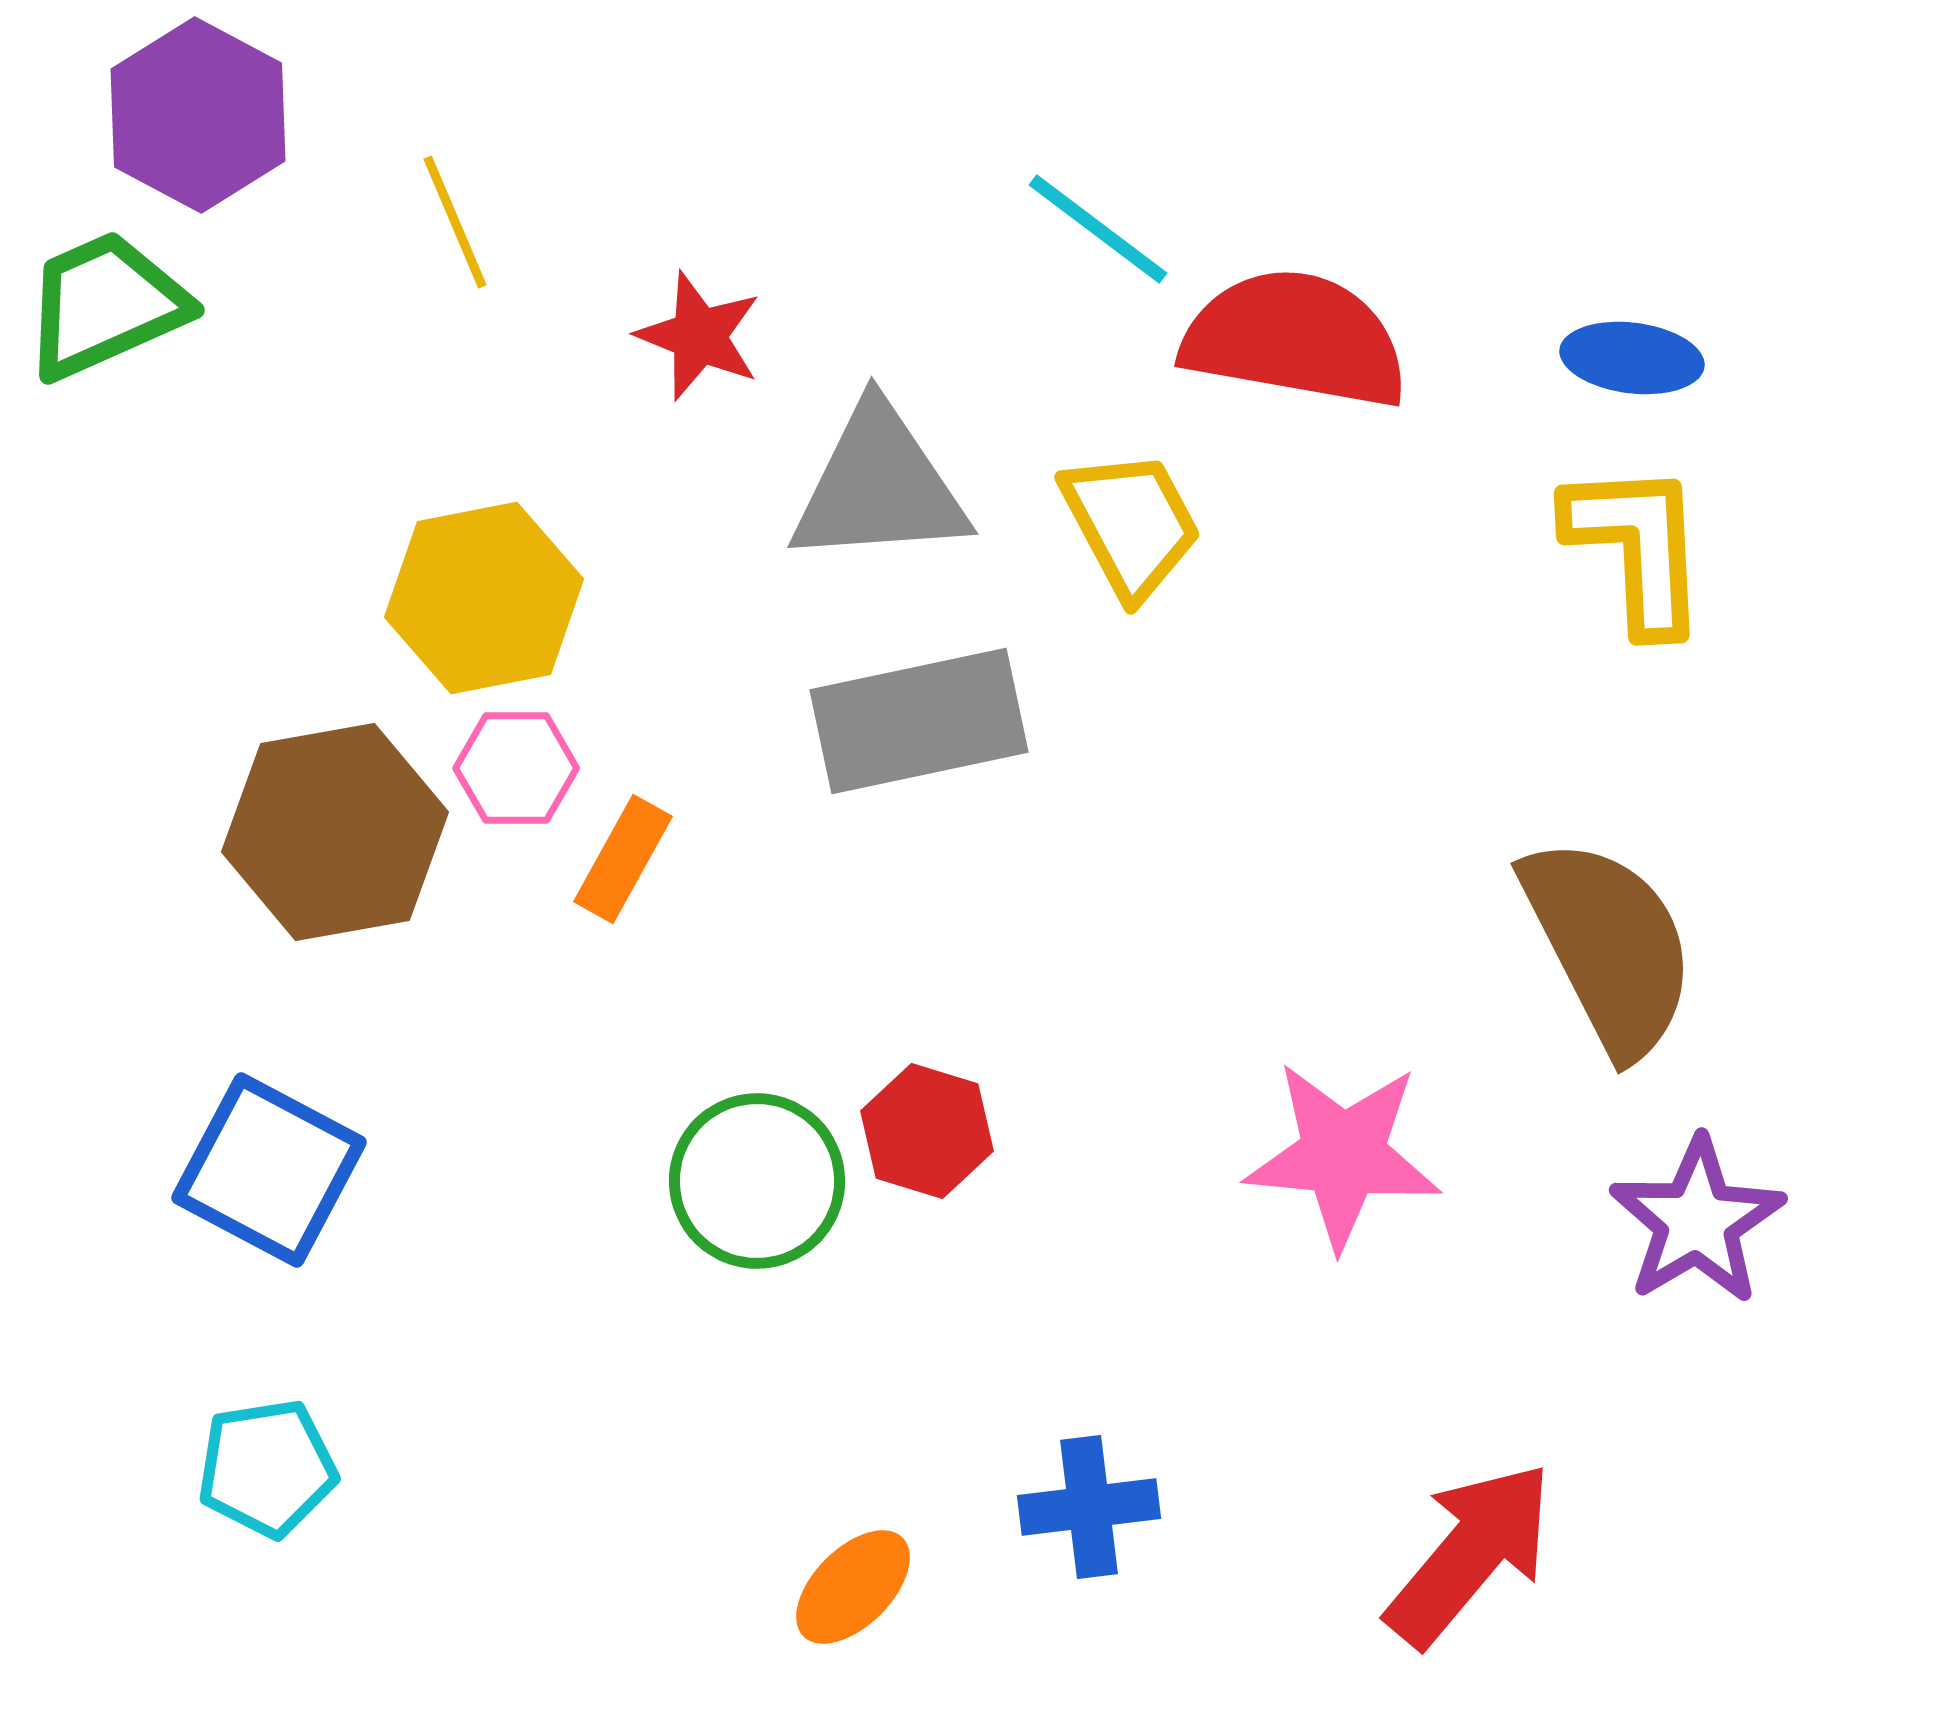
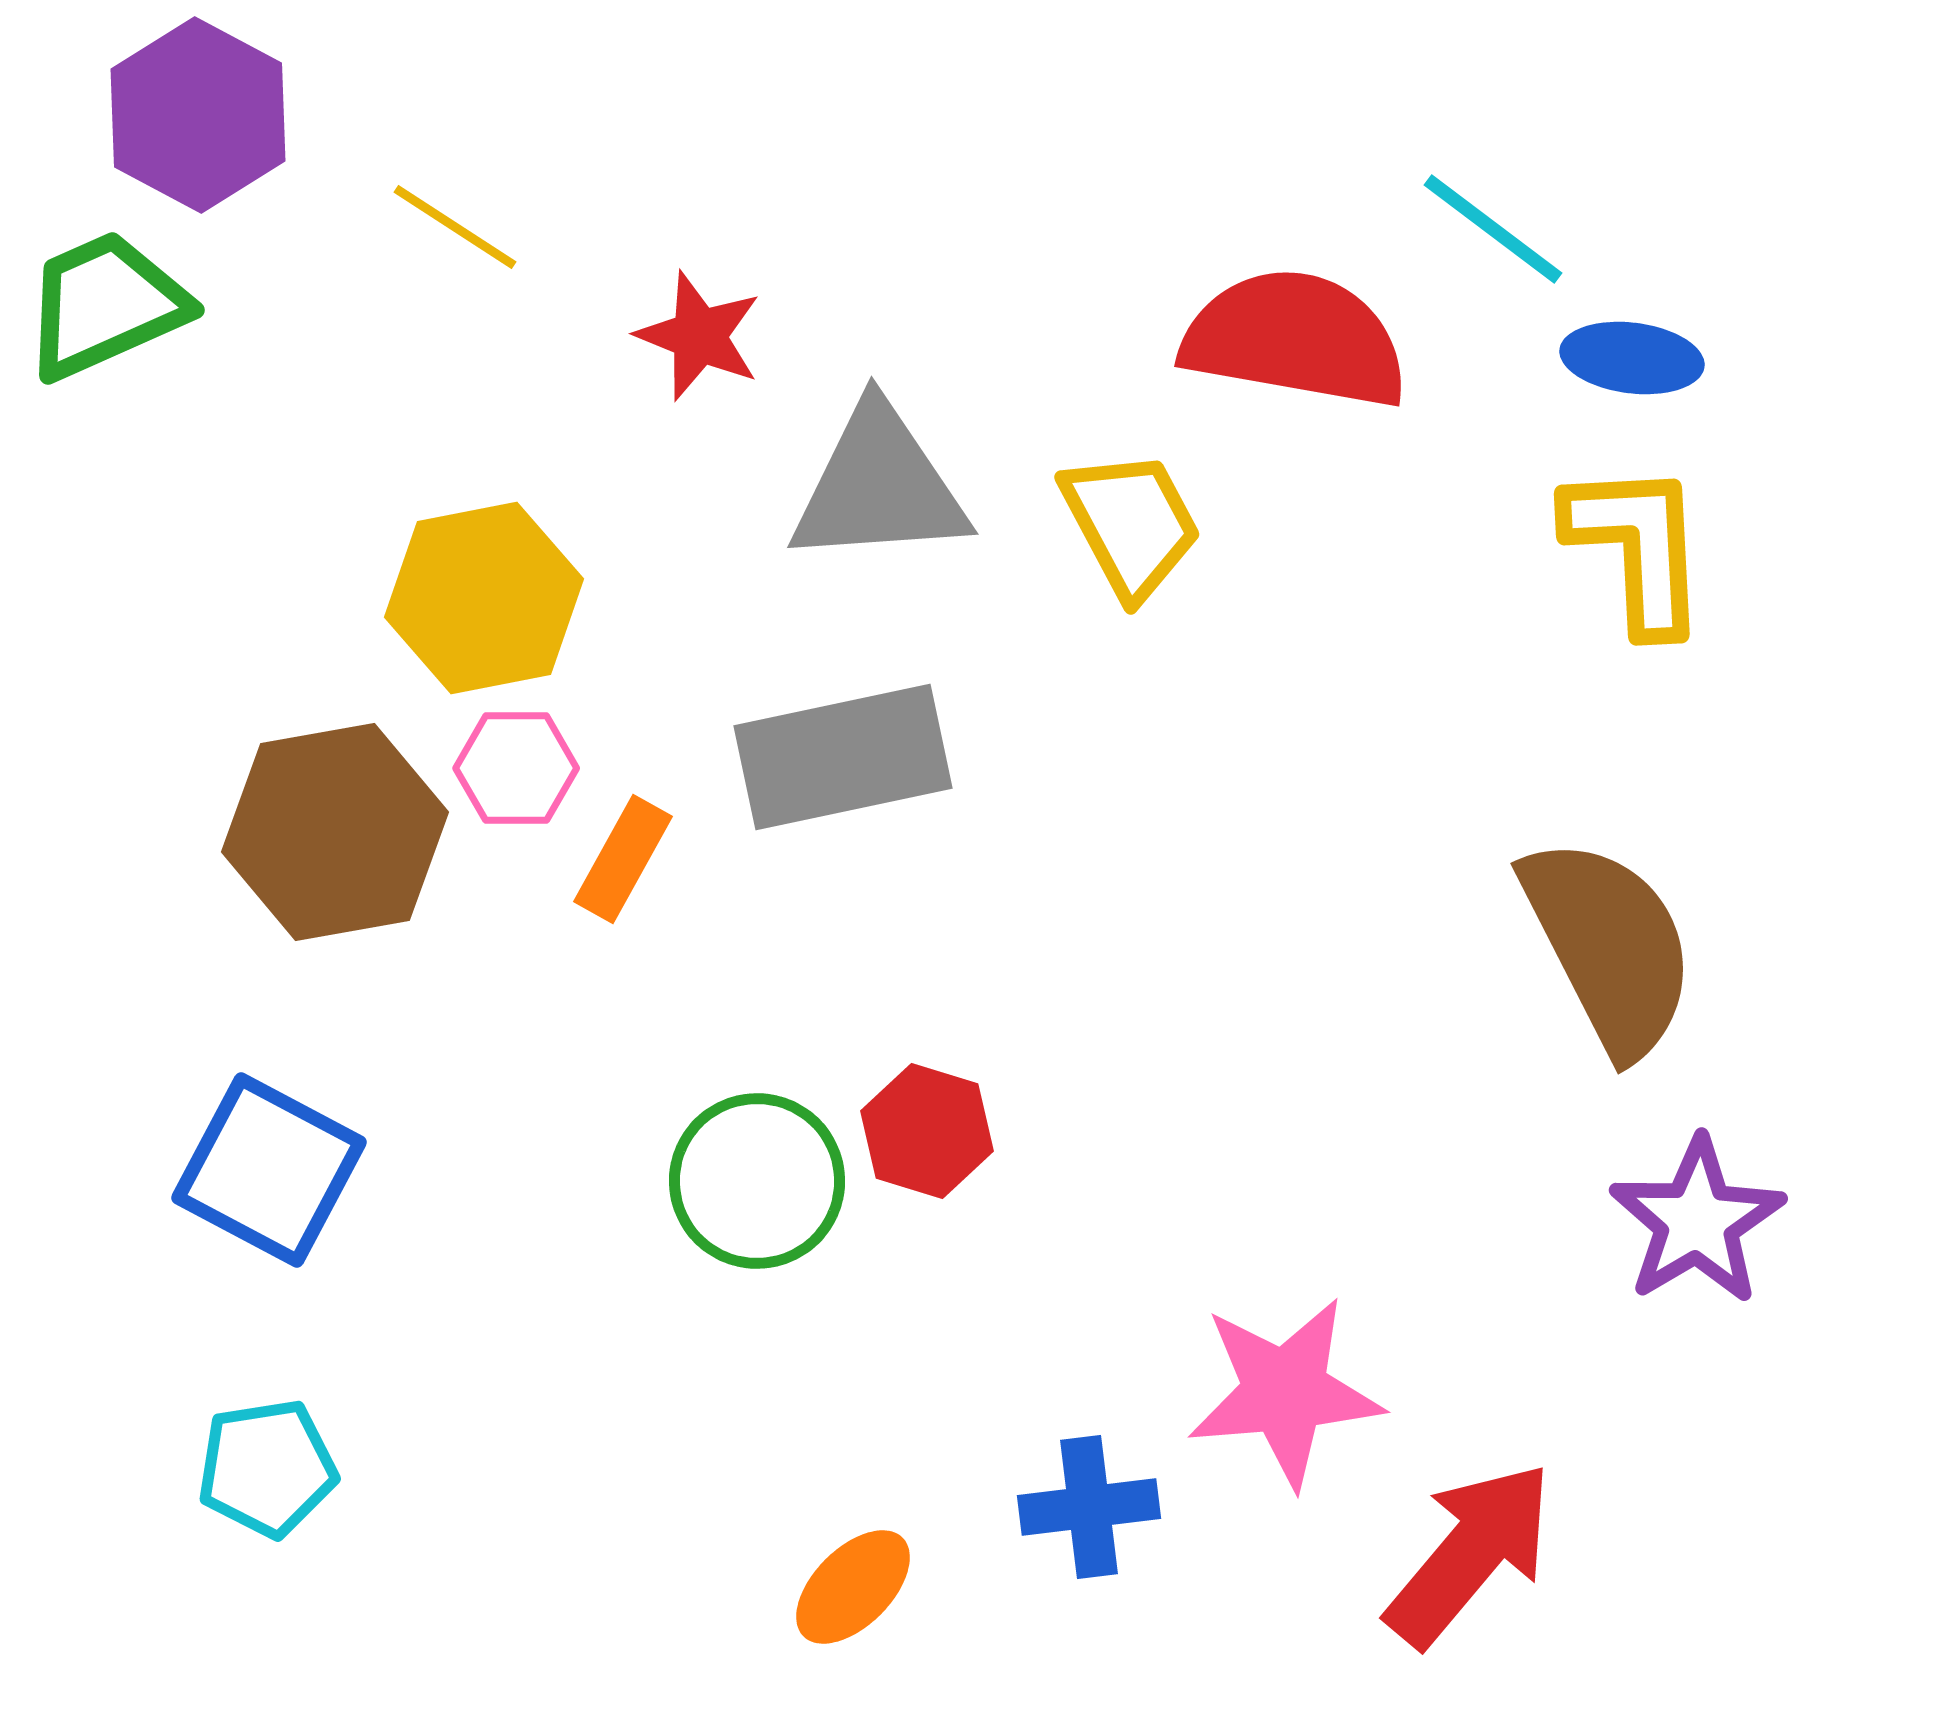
yellow line: moved 5 px down; rotated 34 degrees counterclockwise
cyan line: moved 395 px right
gray rectangle: moved 76 px left, 36 px down
pink star: moved 58 px left, 237 px down; rotated 10 degrees counterclockwise
